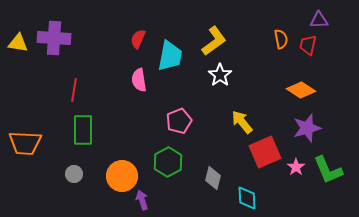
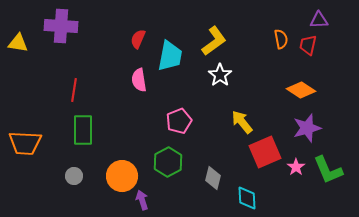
purple cross: moved 7 px right, 12 px up
gray circle: moved 2 px down
